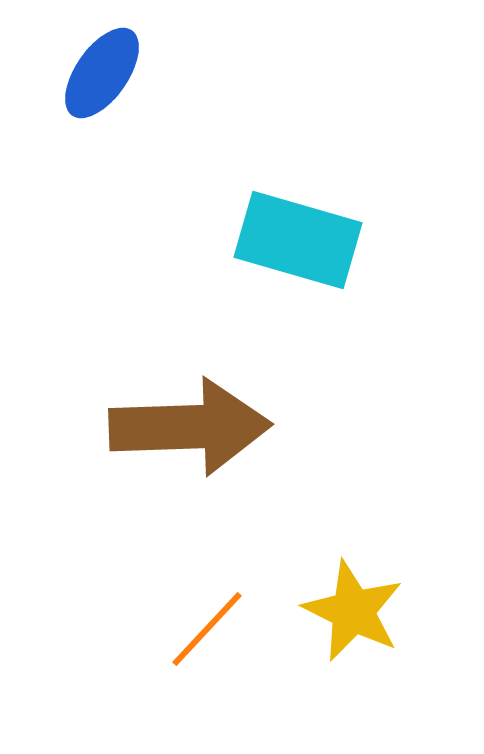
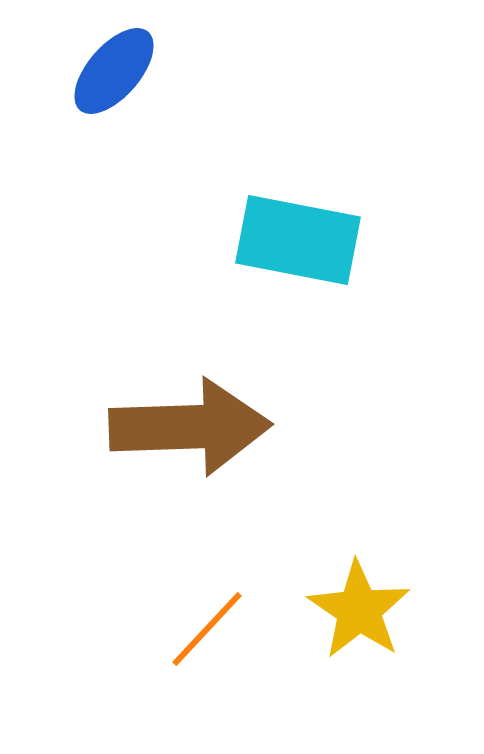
blue ellipse: moved 12 px right, 2 px up; rotated 6 degrees clockwise
cyan rectangle: rotated 5 degrees counterclockwise
yellow star: moved 6 px right, 1 px up; rotated 8 degrees clockwise
